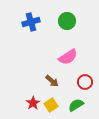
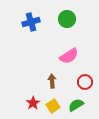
green circle: moved 2 px up
pink semicircle: moved 1 px right, 1 px up
brown arrow: rotated 136 degrees counterclockwise
yellow square: moved 2 px right, 1 px down
